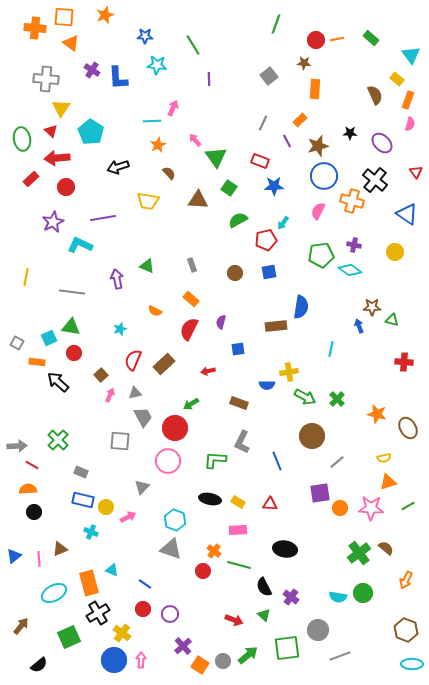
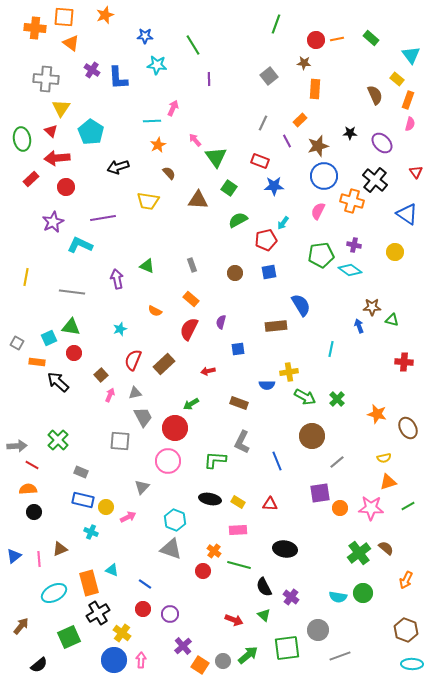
blue semicircle at (301, 307): moved 2 px up; rotated 40 degrees counterclockwise
